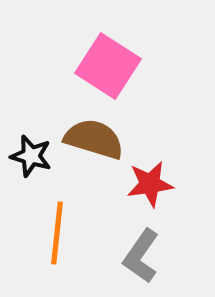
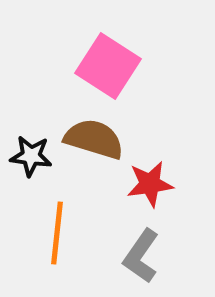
black star: rotated 9 degrees counterclockwise
